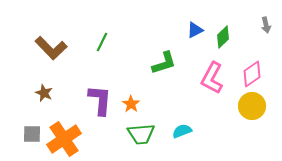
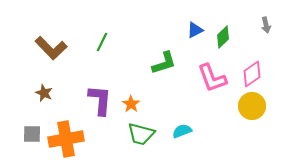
pink L-shape: rotated 48 degrees counterclockwise
green trapezoid: rotated 20 degrees clockwise
orange cross: moved 2 px right; rotated 24 degrees clockwise
